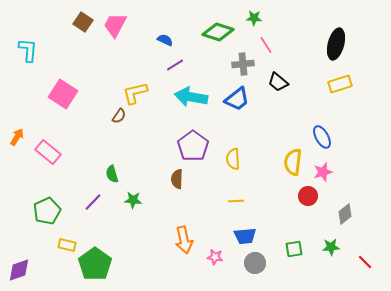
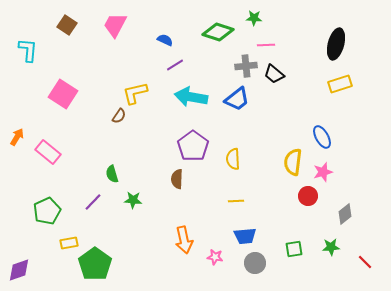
brown square at (83, 22): moved 16 px left, 3 px down
pink line at (266, 45): rotated 60 degrees counterclockwise
gray cross at (243, 64): moved 3 px right, 2 px down
black trapezoid at (278, 82): moved 4 px left, 8 px up
yellow rectangle at (67, 245): moved 2 px right, 2 px up; rotated 24 degrees counterclockwise
